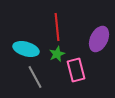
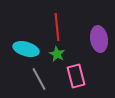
purple ellipse: rotated 35 degrees counterclockwise
green star: rotated 21 degrees counterclockwise
pink rectangle: moved 6 px down
gray line: moved 4 px right, 2 px down
